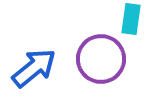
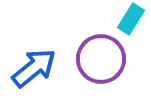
cyan rectangle: rotated 24 degrees clockwise
